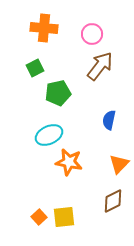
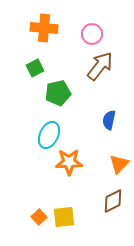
cyan ellipse: rotated 40 degrees counterclockwise
orange star: rotated 12 degrees counterclockwise
